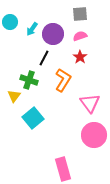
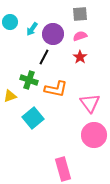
black line: moved 1 px up
orange L-shape: moved 7 px left, 9 px down; rotated 70 degrees clockwise
yellow triangle: moved 4 px left; rotated 32 degrees clockwise
